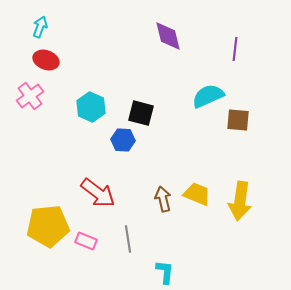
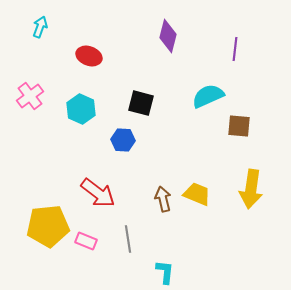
purple diamond: rotated 28 degrees clockwise
red ellipse: moved 43 px right, 4 px up
cyan hexagon: moved 10 px left, 2 px down
black square: moved 10 px up
brown square: moved 1 px right, 6 px down
yellow arrow: moved 11 px right, 12 px up
